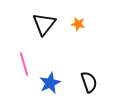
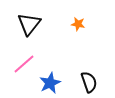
black triangle: moved 15 px left
pink line: rotated 65 degrees clockwise
